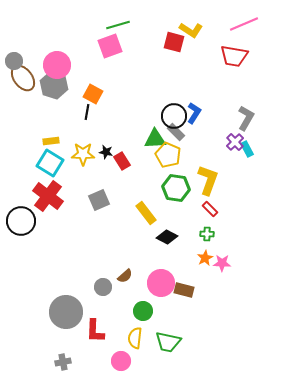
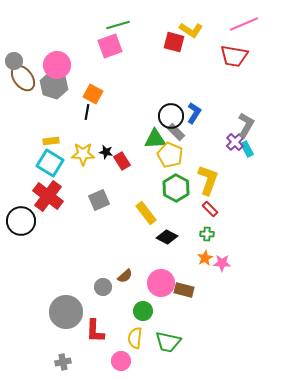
black circle at (174, 116): moved 3 px left
gray L-shape at (246, 118): moved 7 px down
yellow pentagon at (168, 155): moved 2 px right
green hexagon at (176, 188): rotated 20 degrees clockwise
